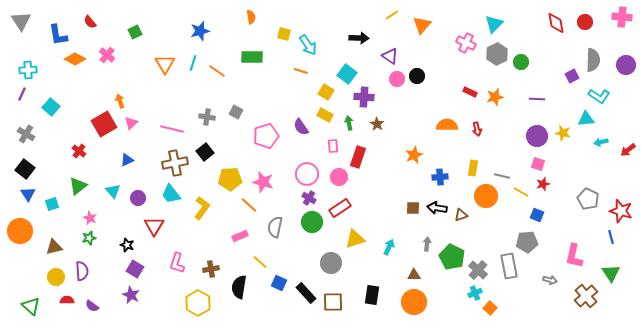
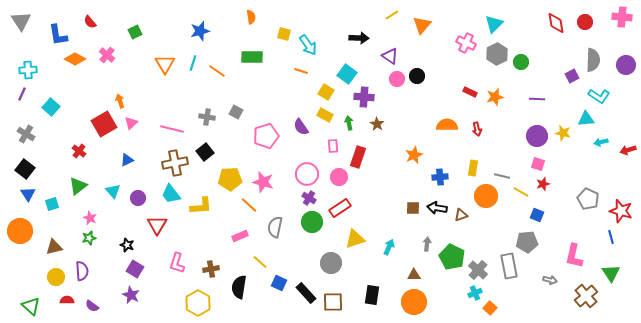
red arrow at (628, 150): rotated 21 degrees clockwise
yellow L-shape at (202, 208): moved 1 px left, 2 px up; rotated 50 degrees clockwise
red triangle at (154, 226): moved 3 px right, 1 px up
